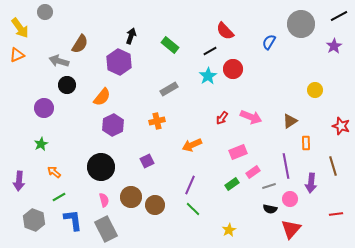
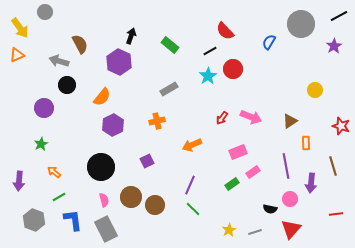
brown semicircle at (80, 44): rotated 60 degrees counterclockwise
gray line at (269, 186): moved 14 px left, 46 px down
